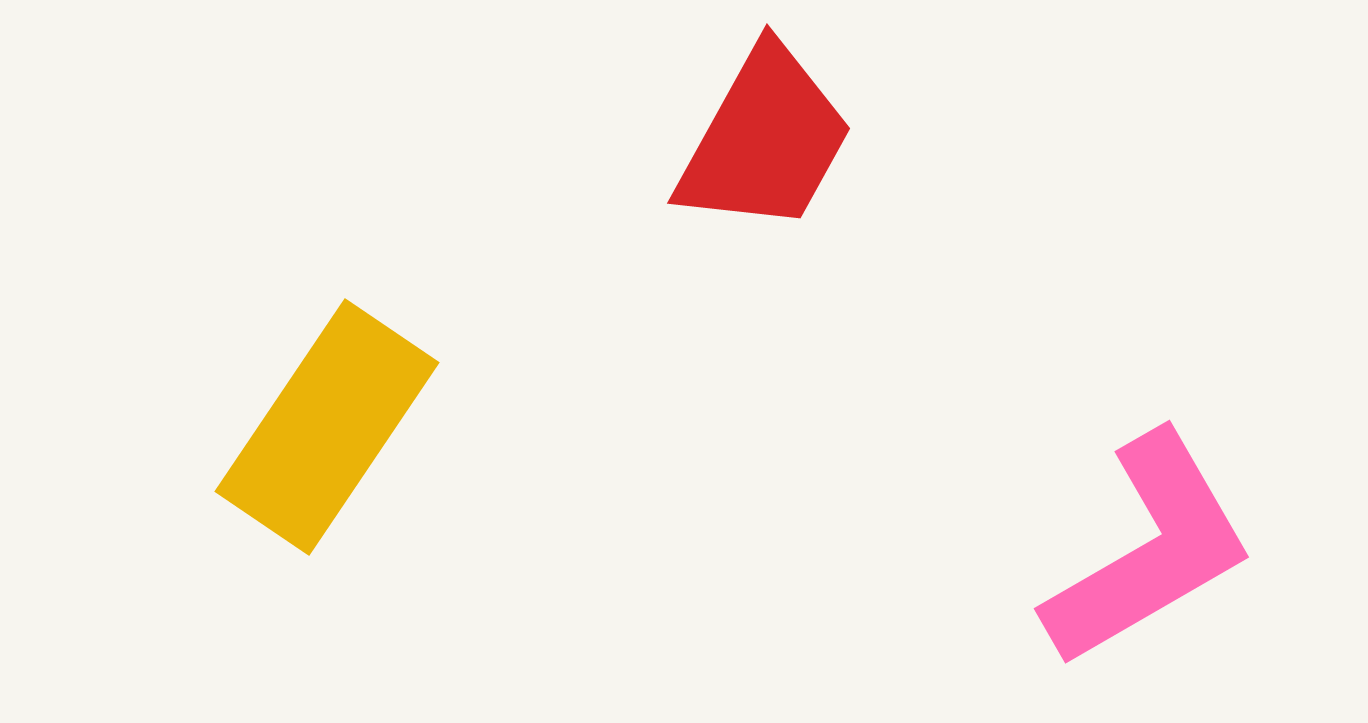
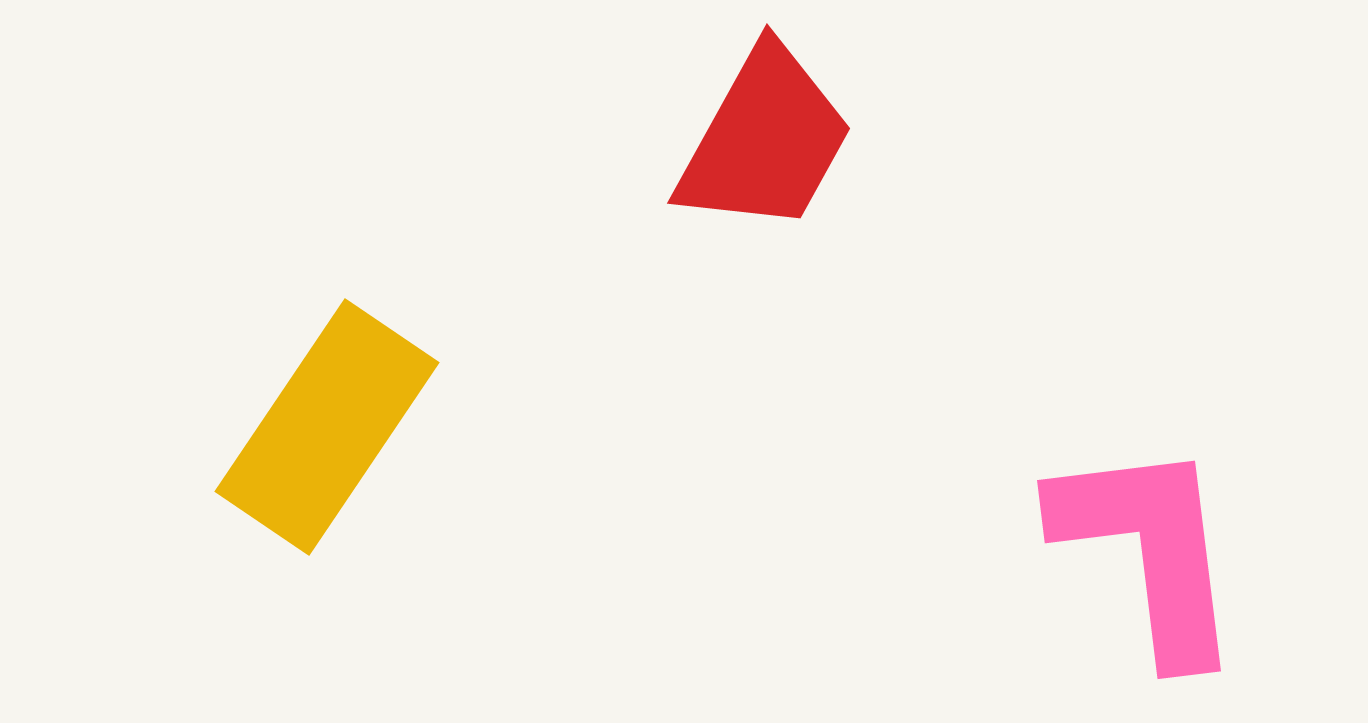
pink L-shape: rotated 67 degrees counterclockwise
